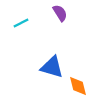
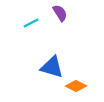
cyan line: moved 10 px right
orange diamond: moved 2 px left; rotated 50 degrees counterclockwise
